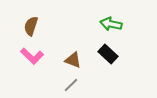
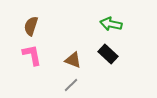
pink L-shape: moved 1 px up; rotated 145 degrees counterclockwise
